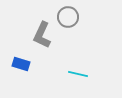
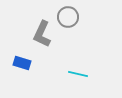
gray L-shape: moved 1 px up
blue rectangle: moved 1 px right, 1 px up
